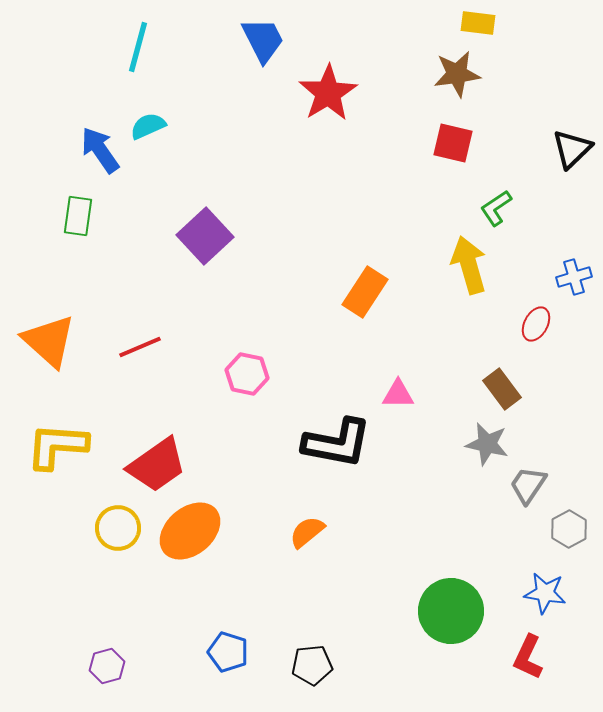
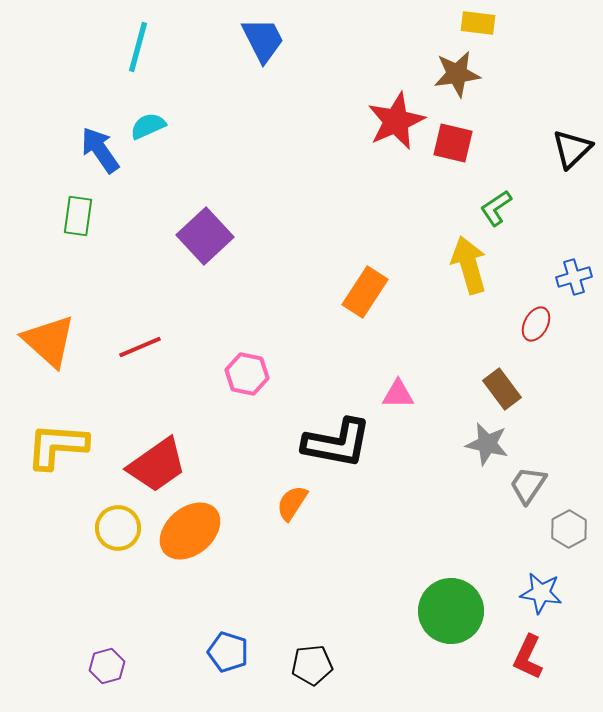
red star: moved 68 px right, 28 px down; rotated 8 degrees clockwise
orange semicircle: moved 15 px left, 29 px up; rotated 18 degrees counterclockwise
blue star: moved 4 px left
